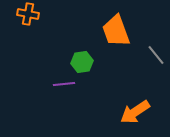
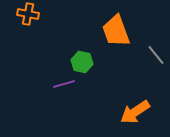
green hexagon: rotated 20 degrees clockwise
purple line: rotated 10 degrees counterclockwise
